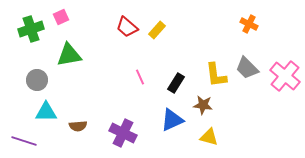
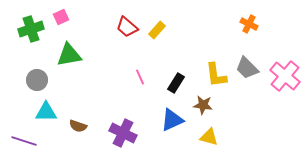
brown semicircle: rotated 24 degrees clockwise
